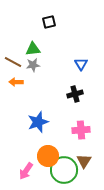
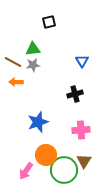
blue triangle: moved 1 px right, 3 px up
orange circle: moved 2 px left, 1 px up
